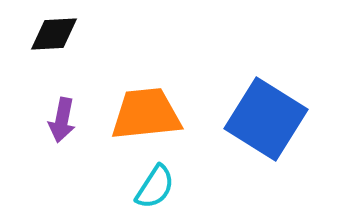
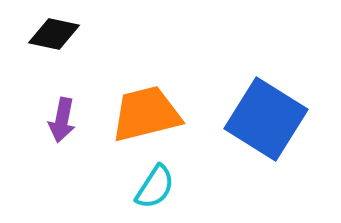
black diamond: rotated 15 degrees clockwise
orange trapezoid: rotated 8 degrees counterclockwise
